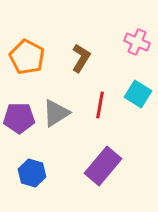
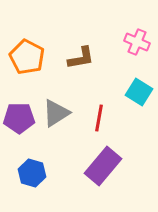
brown L-shape: rotated 48 degrees clockwise
cyan square: moved 1 px right, 2 px up
red line: moved 1 px left, 13 px down
